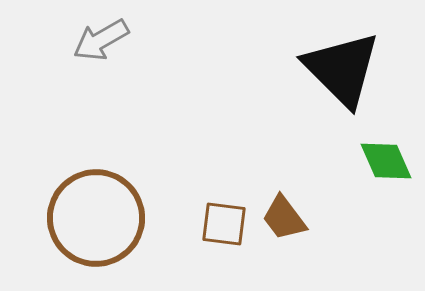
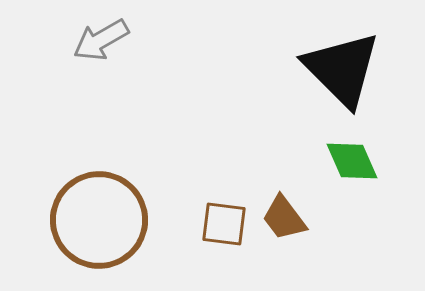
green diamond: moved 34 px left
brown circle: moved 3 px right, 2 px down
